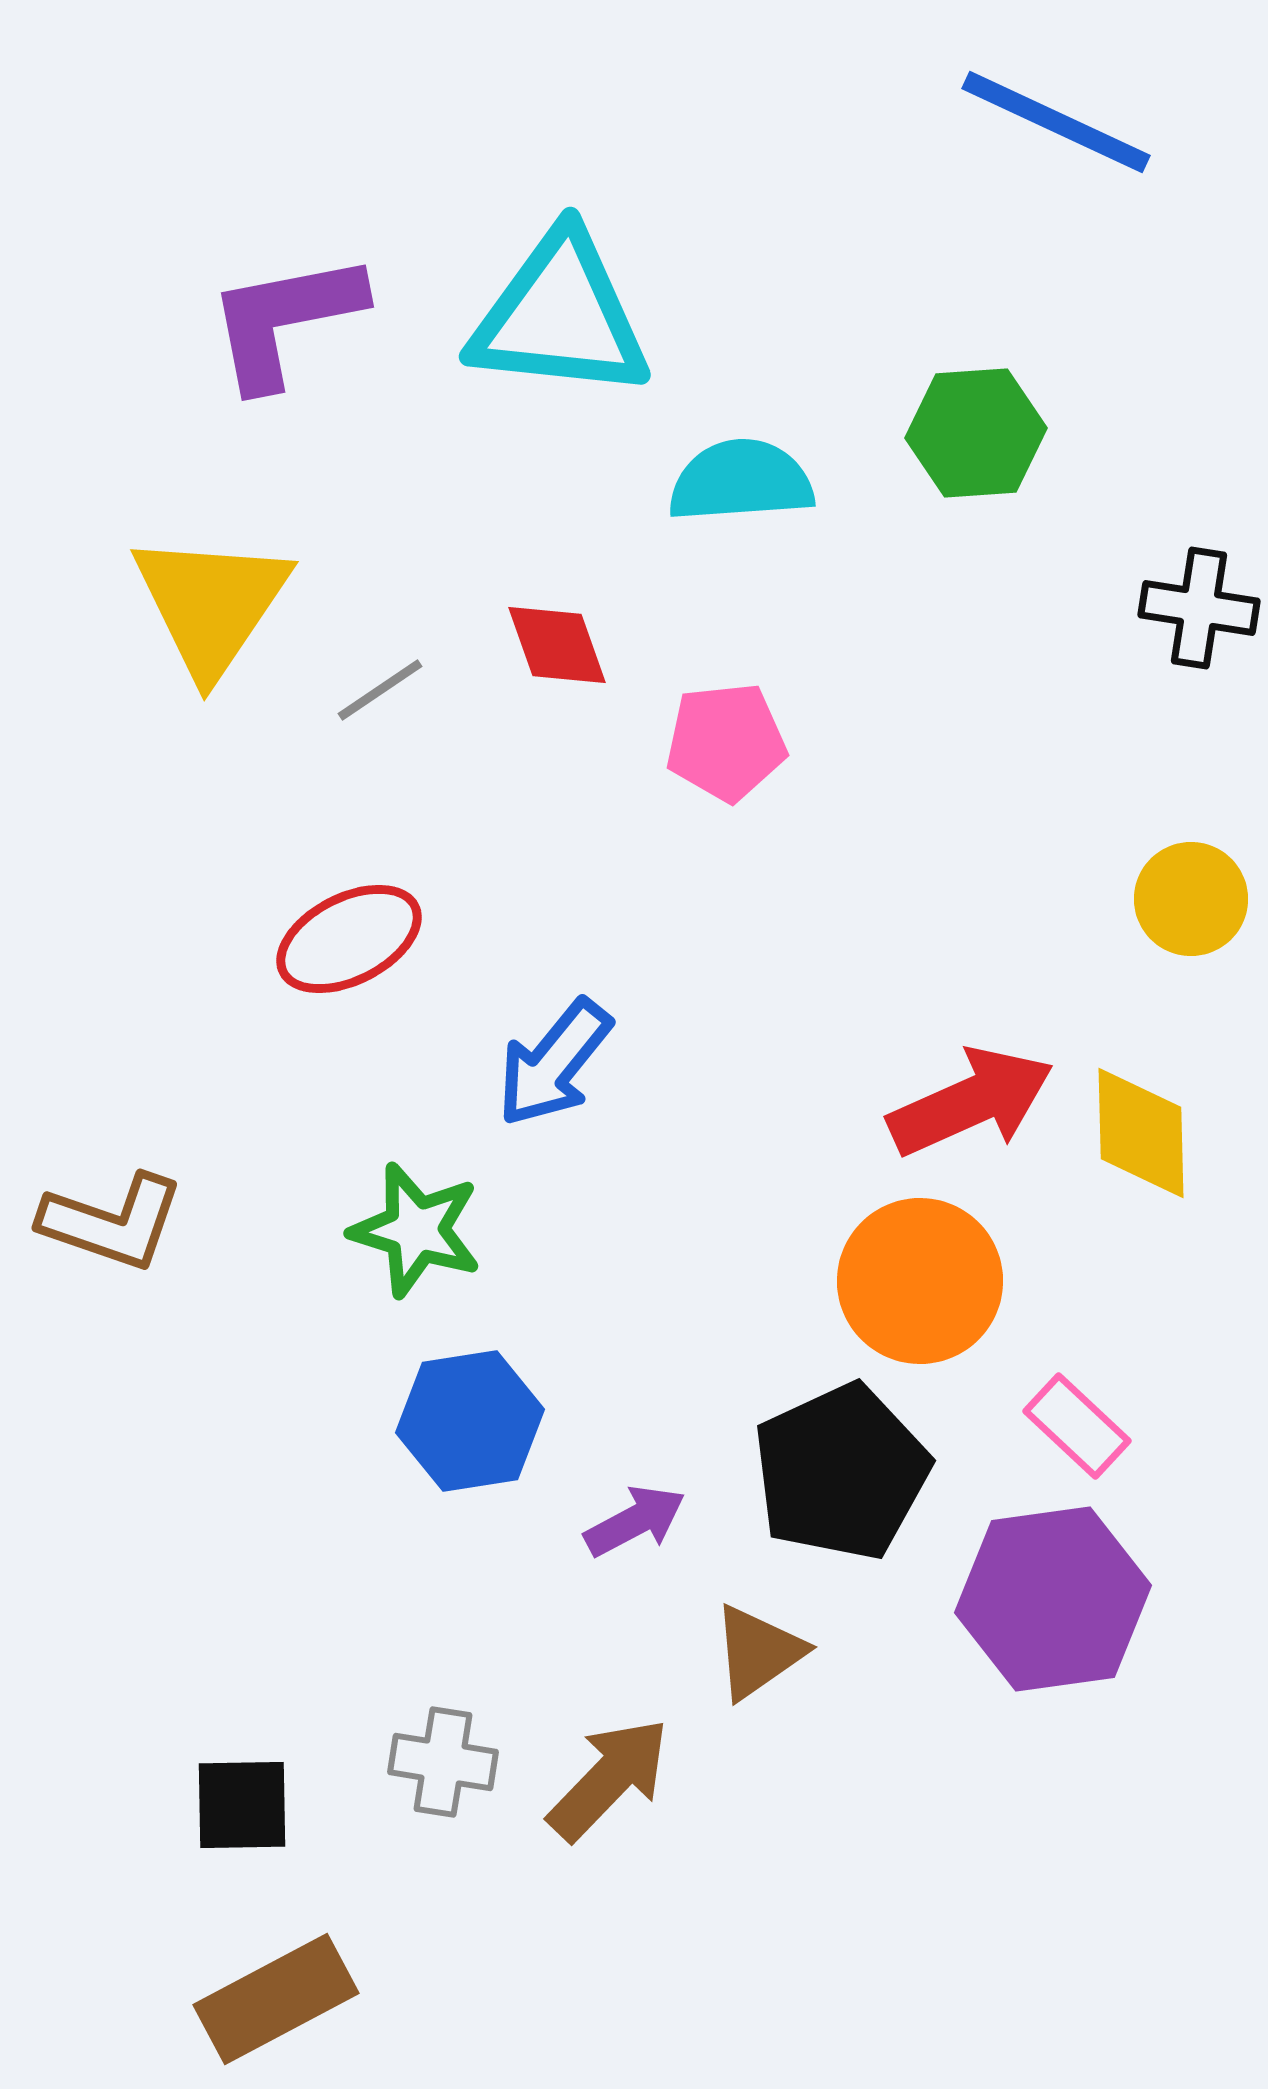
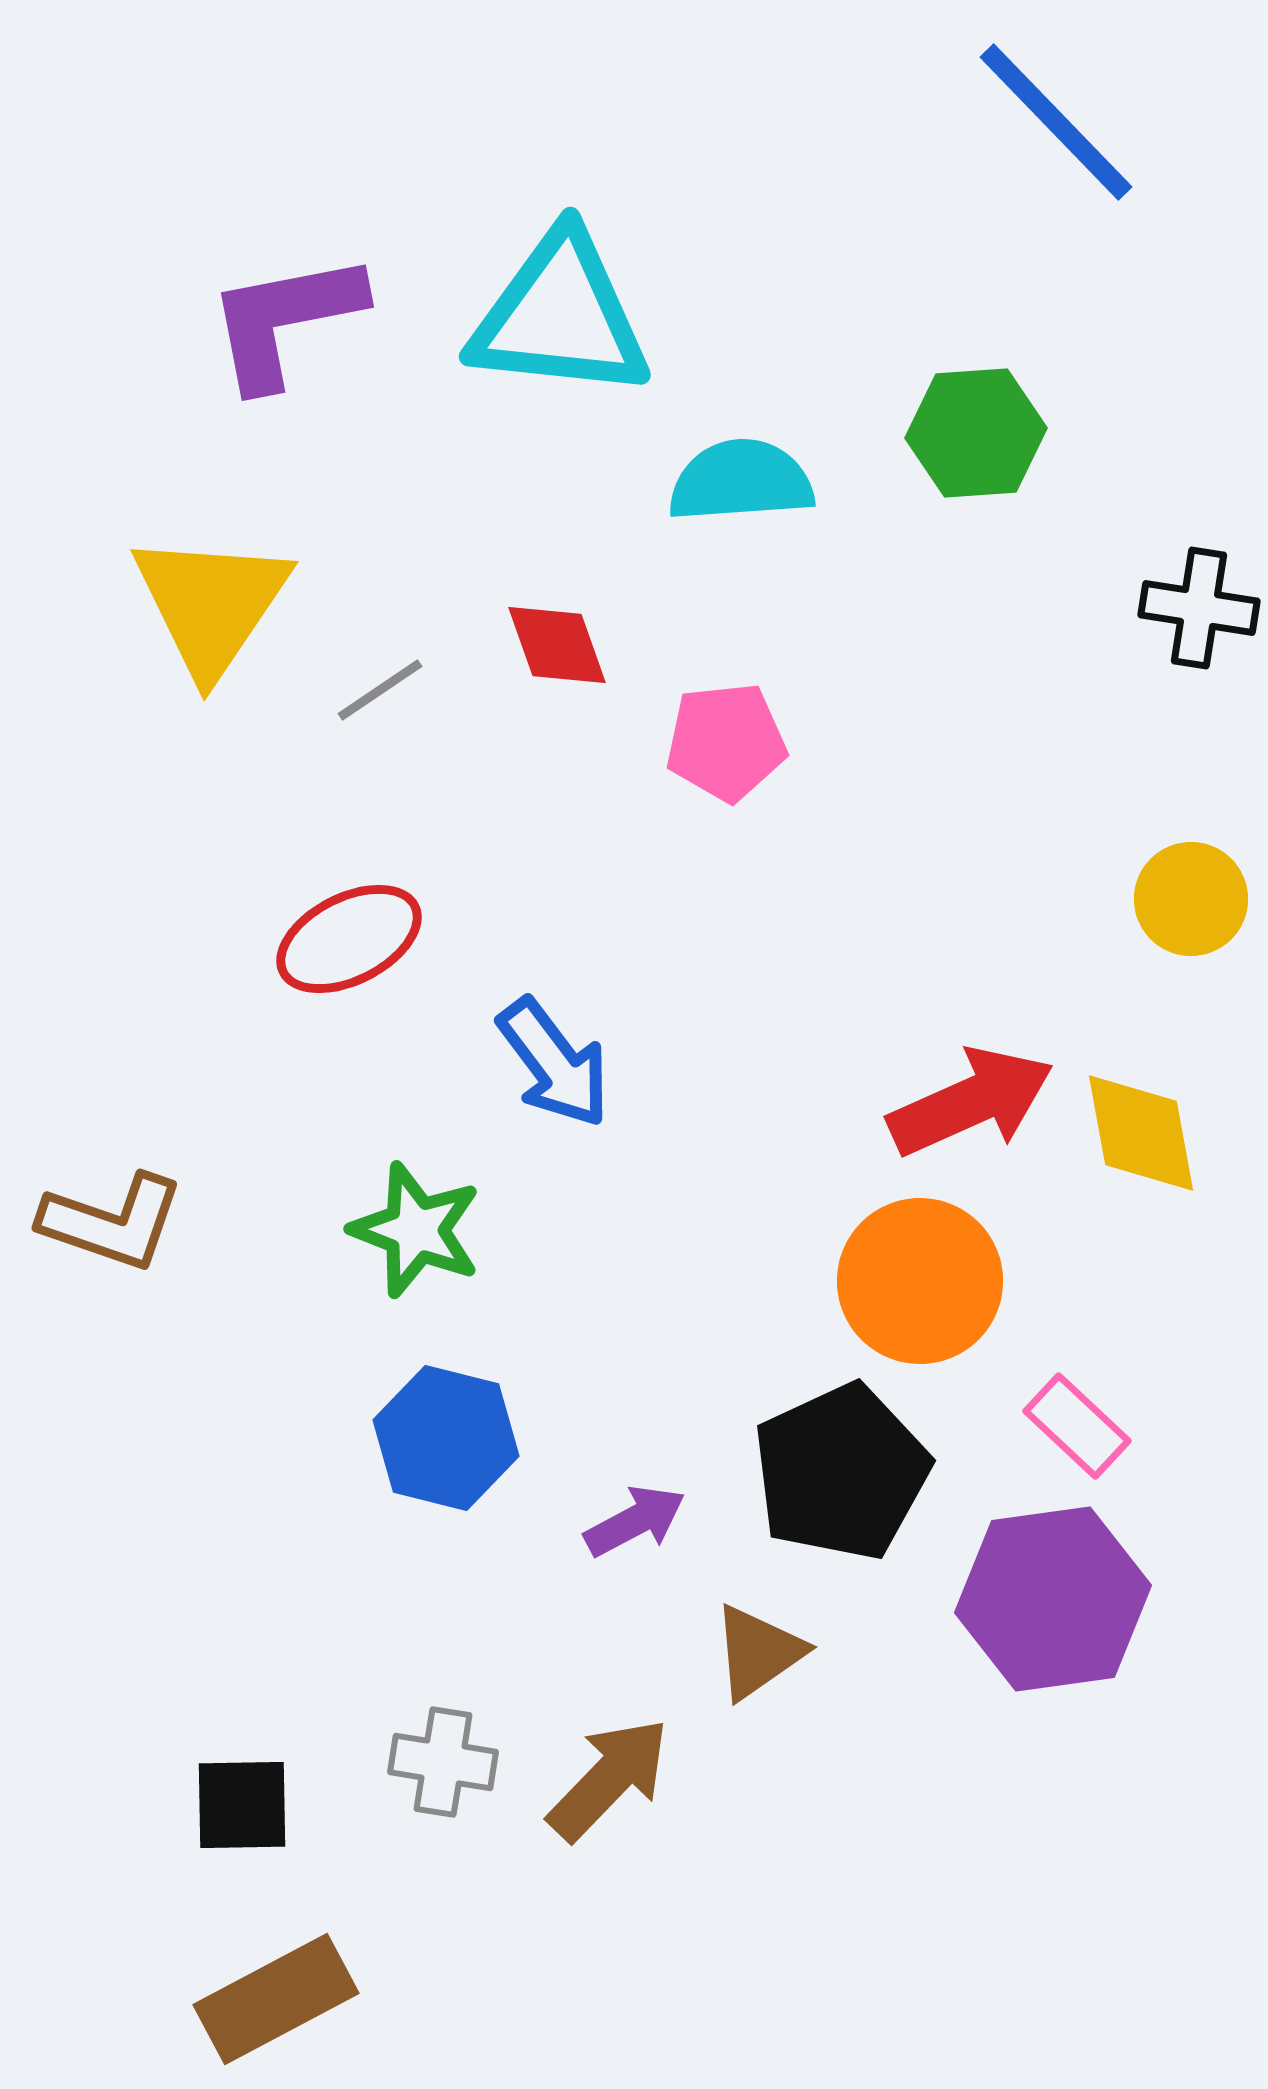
blue line: rotated 21 degrees clockwise
blue arrow: rotated 76 degrees counterclockwise
yellow diamond: rotated 9 degrees counterclockwise
green star: rotated 4 degrees clockwise
blue hexagon: moved 24 px left, 17 px down; rotated 23 degrees clockwise
